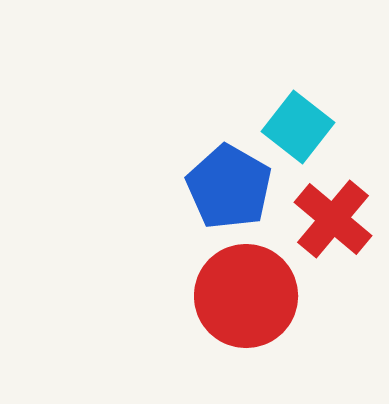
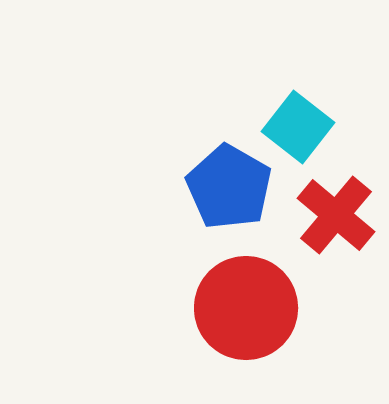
red cross: moved 3 px right, 4 px up
red circle: moved 12 px down
